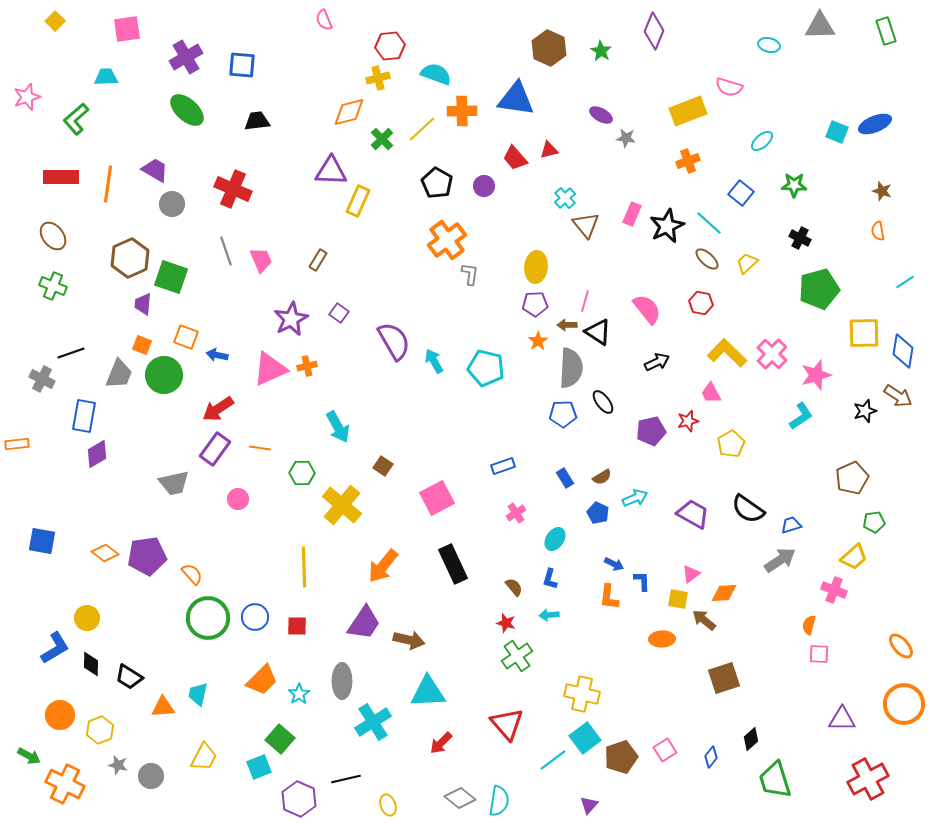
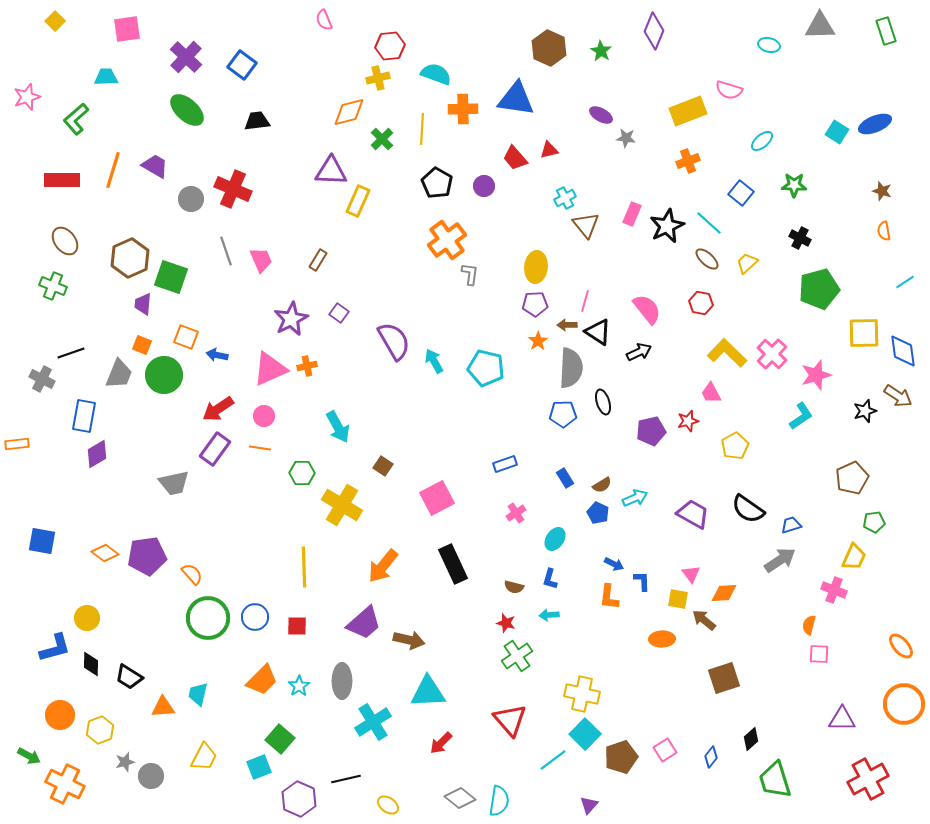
purple cross at (186, 57): rotated 16 degrees counterclockwise
blue square at (242, 65): rotated 32 degrees clockwise
pink semicircle at (729, 87): moved 3 px down
orange cross at (462, 111): moved 1 px right, 2 px up
yellow line at (422, 129): rotated 44 degrees counterclockwise
cyan square at (837, 132): rotated 10 degrees clockwise
purple trapezoid at (155, 170): moved 4 px up
red rectangle at (61, 177): moved 1 px right, 3 px down
orange line at (108, 184): moved 5 px right, 14 px up; rotated 9 degrees clockwise
cyan cross at (565, 198): rotated 15 degrees clockwise
gray circle at (172, 204): moved 19 px right, 5 px up
orange semicircle at (878, 231): moved 6 px right
brown ellipse at (53, 236): moved 12 px right, 5 px down
blue diamond at (903, 351): rotated 16 degrees counterclockwise
black arrow at (657, 362): moved 18 px left, 10 px up
black ellipse at (603, 402): rotated 20 degrees clockwise
yellow pentagon at (731, 444): moved 4 px right, 2 px down
blue rectangle at (503, 466): moved 2 px right, 2 px up
brown semicircle at (602, 477): moved 8 px down
pink circle at (238, 499): moved 26 px right, 83 px up
yellow cross at (342, 505): rotated 9 degrees counterclockwise
yellow trapezoid at (854, 557): rotated 24 degrees counterclockwise
pink triangle at (691, 574): rotated 30 degrees counterclockwise
brown semicircle at (514, 587): rotated 144 degrees clockwise
purple trapezoid at (364, 623): rotated 15 degrees clockwise
blue L-shape at (55, 648): rotated 16 degrees clockwise
cyan star at (299, 694): moved 8 px up
red triangle at (507, 724): moved 3 px right, 4 px up
cyan square at (585, 738): moved 4 px up; rotated 8 degrees counterclockwise
gray star at (118, 765): moved 7 px right, 3 px up; rotated 30 degrees counterclockwise
yellow ellipse at (388, 805): rotated 35 degrees counterclockwise
